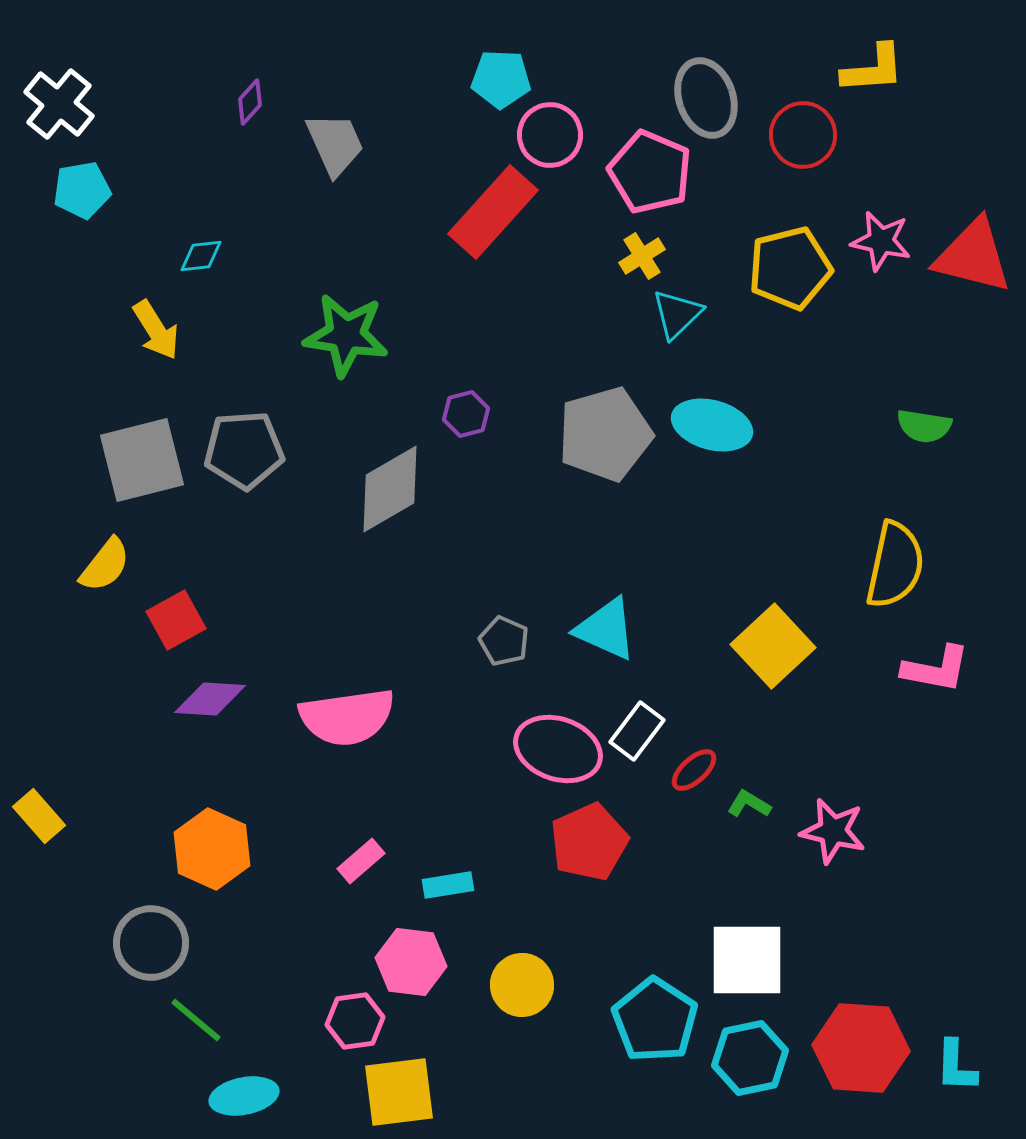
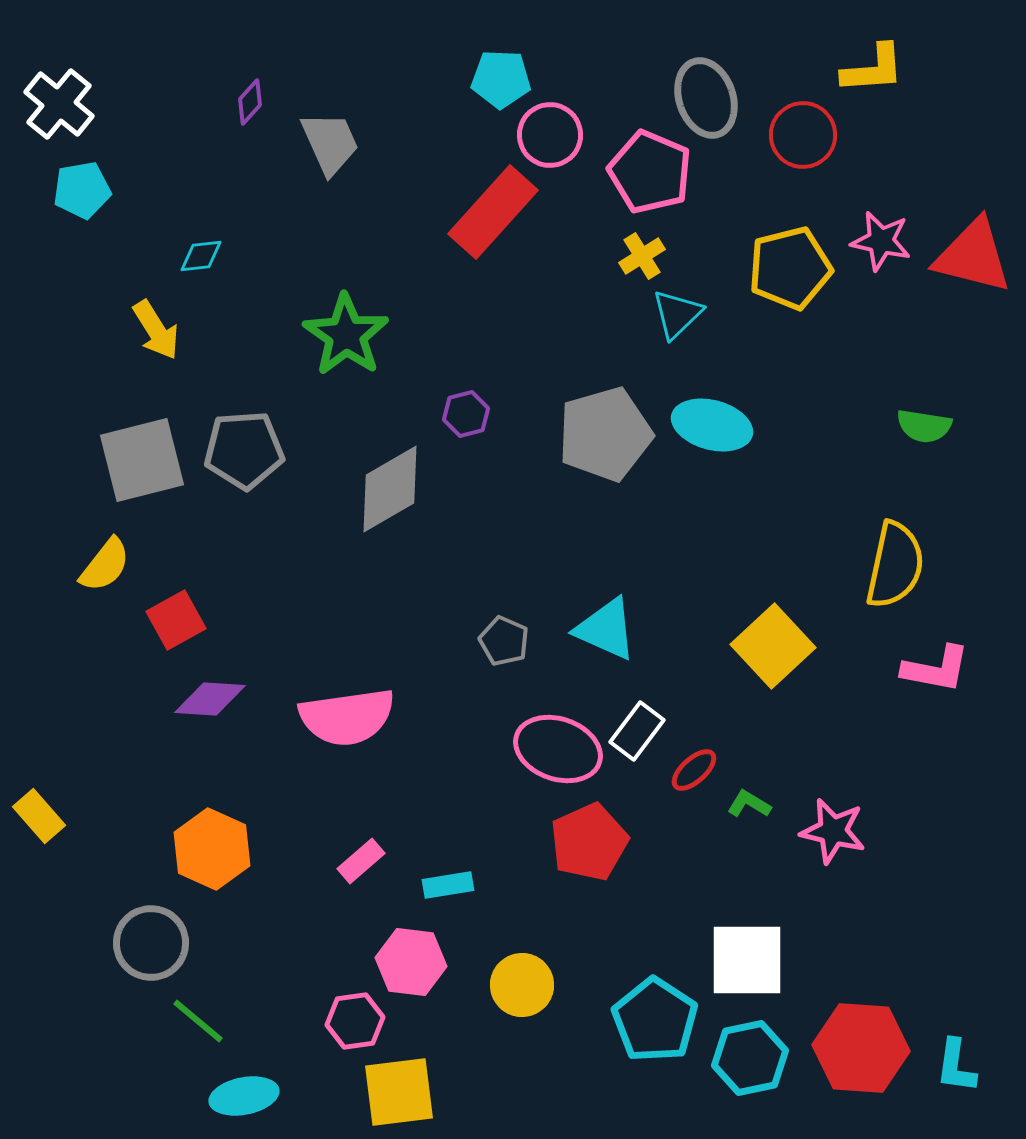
gray trapezoid at (335, 144): moved 5 px left, 1 px up
green star at (346, 335): rotated 26 degrees clockwise
green line at (196, 1020): moved 2 px right, 1 px down
cyan L-shape at (956, 1066): rotated 6 degrees clockwise
